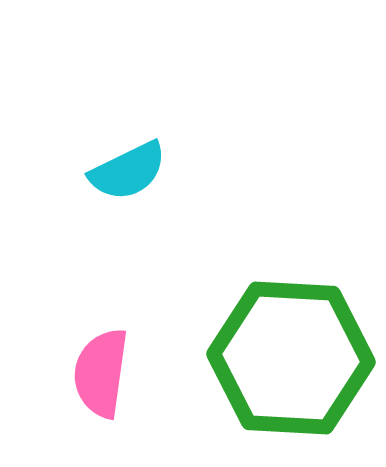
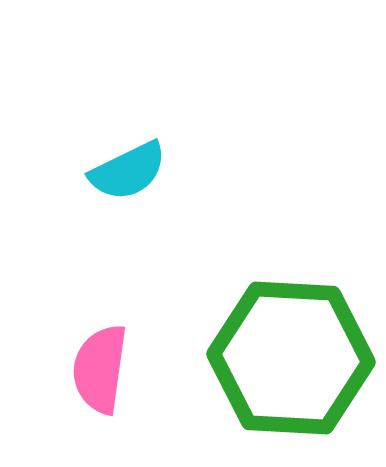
pink semicircle: moved 1 px left, 4 px up
